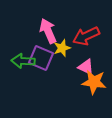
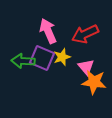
red arrow: moved 1 px left, 2 px up
yellow star: moved 9 px down
purple square: moved 1 px right
pink triangle: rotated 24 degrees clockwise
